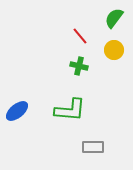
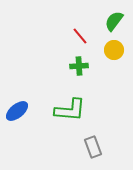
green semicircle: moved 3 px down
green cross: rotated 18 degrees counterclockwise
gray rectangle: rotated 70 degrees clockwise
